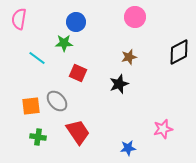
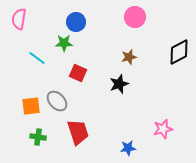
red trapezoid: rotated 16 degrees clockwise
